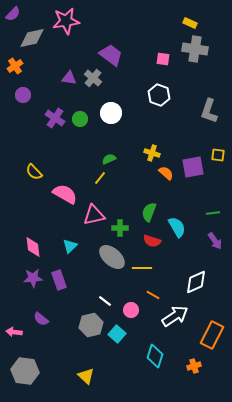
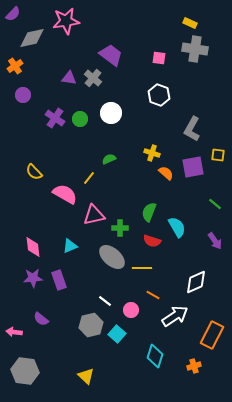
pink square at (163, 59): moved 4 px left, 1 px up
gray L-shape at (209, 111): moved 17 px left, 18 px down; rotated 10 degrees clockwise
yellow line at (100, 178): moved 11 px left
green line at (213, 213): moved 2 px right, 9 px up; rotated 48 degrees clockwise
cyan triangle at (70, 246): rotated 21 degrees clockwise
